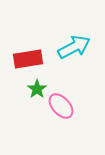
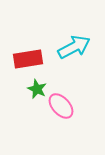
green star: rotated 12 degrees counterclockwise
